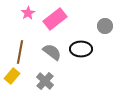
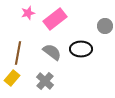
pink star: rotated 16 degrees clockwise
brown line: moved 2 px left, 1 px down
yellow rectangle: moved 2 px down
